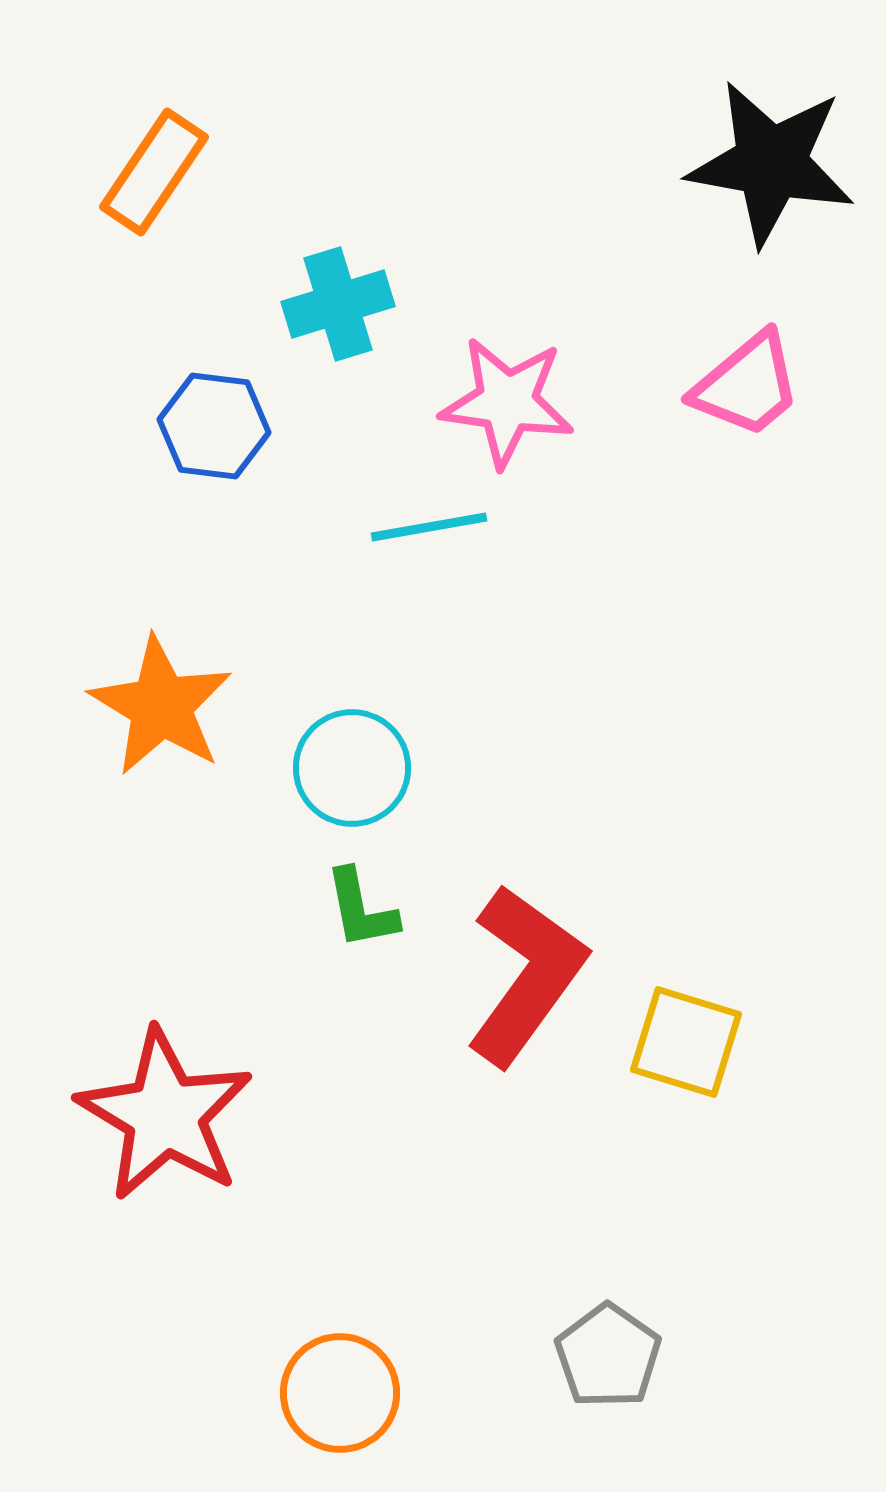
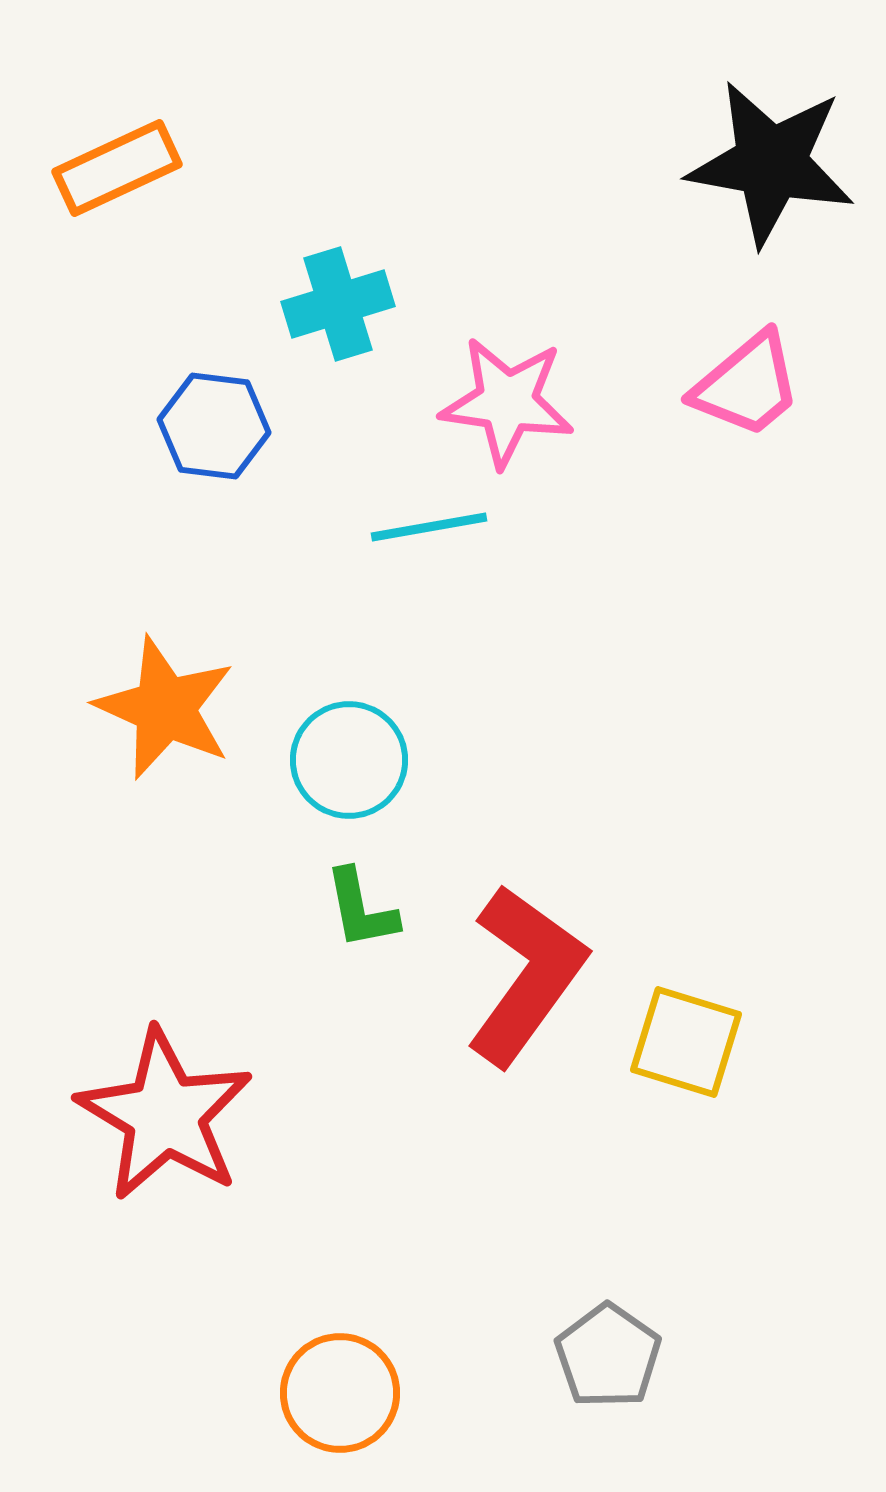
orange rectangle: moved 37 px left, 4 px up; rotated 31 degrees clockwise
orange star: moved 4 px right, 2 px down; rotated 7 degrees counterclockwise
cyan circle: moved 3 px left, 8 px up
